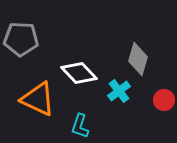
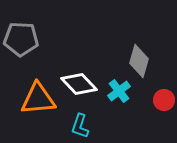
gray diamond: moved 1 px right, 2 px down
white diamond: moved 11 px down
orange triangle: rotated 30 degrees counterclockwise
